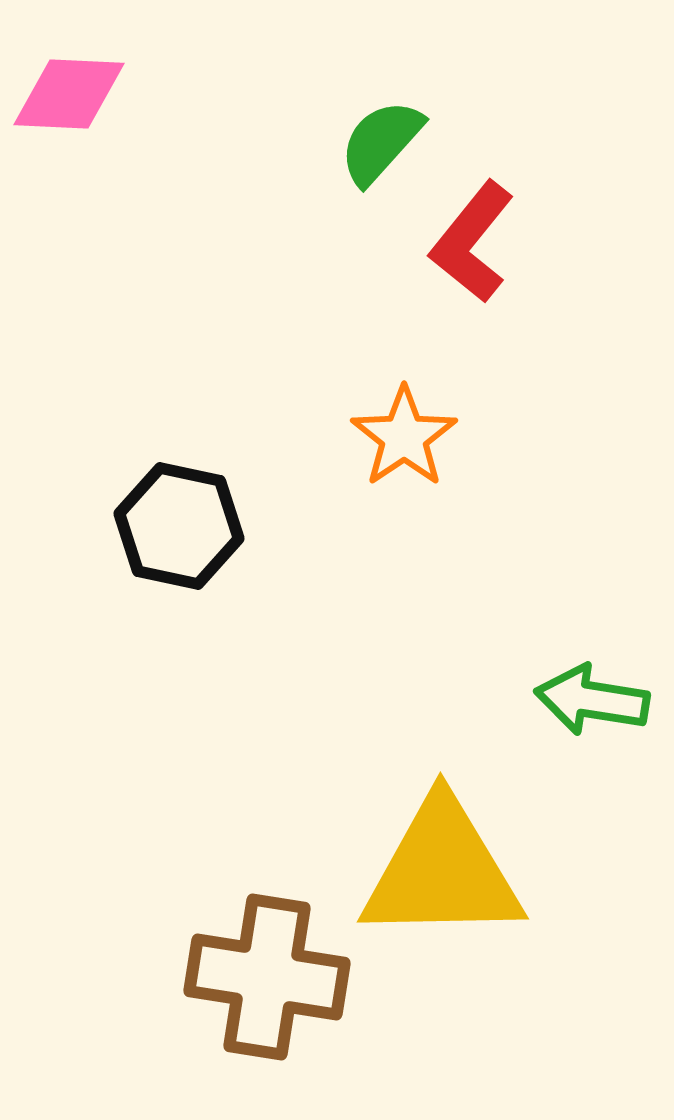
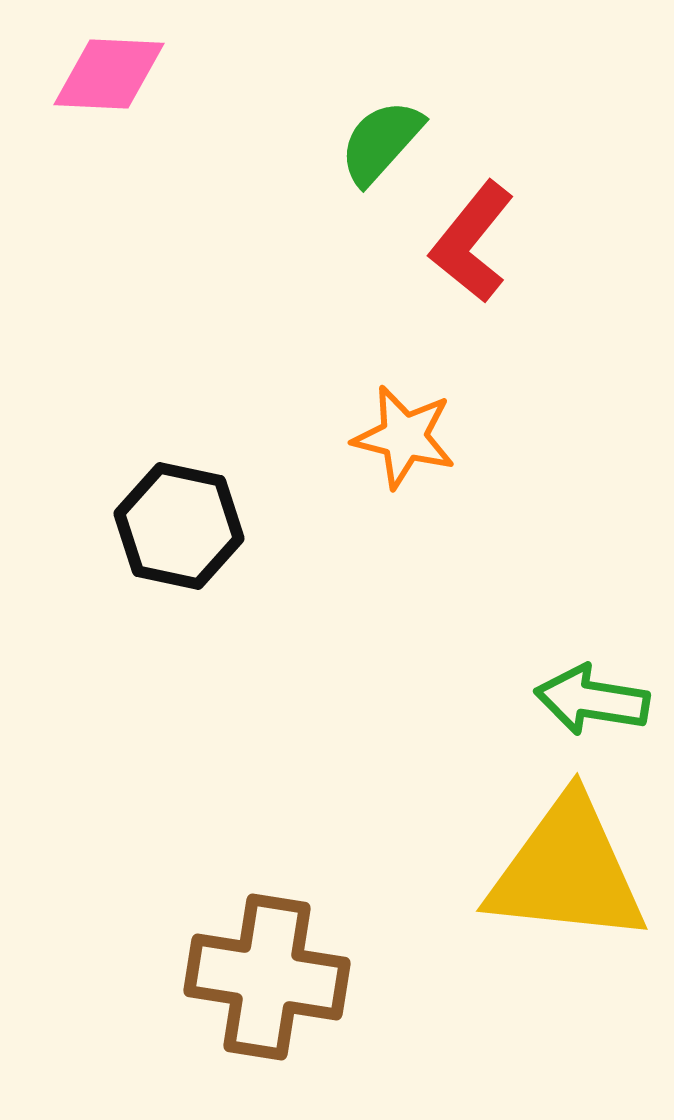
pink diamond: moved 40 px right, 20 px up
orange star: rotated 24 degrees counterclockwise
yellow triangle: moved 125 px right; rotated 7 degrees clockwise
